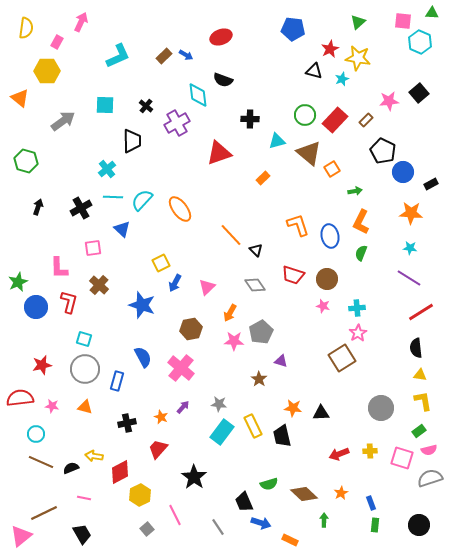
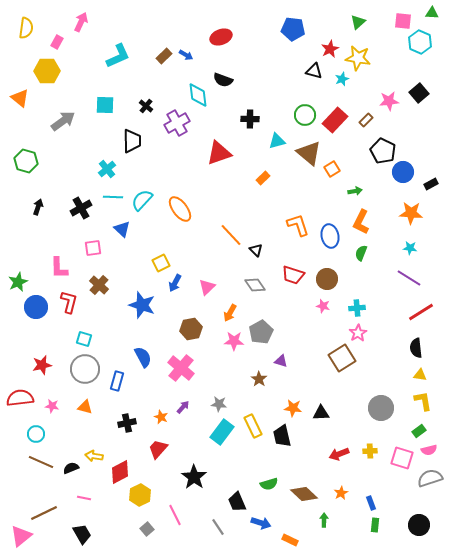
black trapezoid at (244, 502): moved 7 px left
